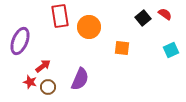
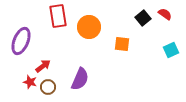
red rectangle: moved 2 px left
purple ellipse: moved 1 px right
orange square: moved 4 px up
